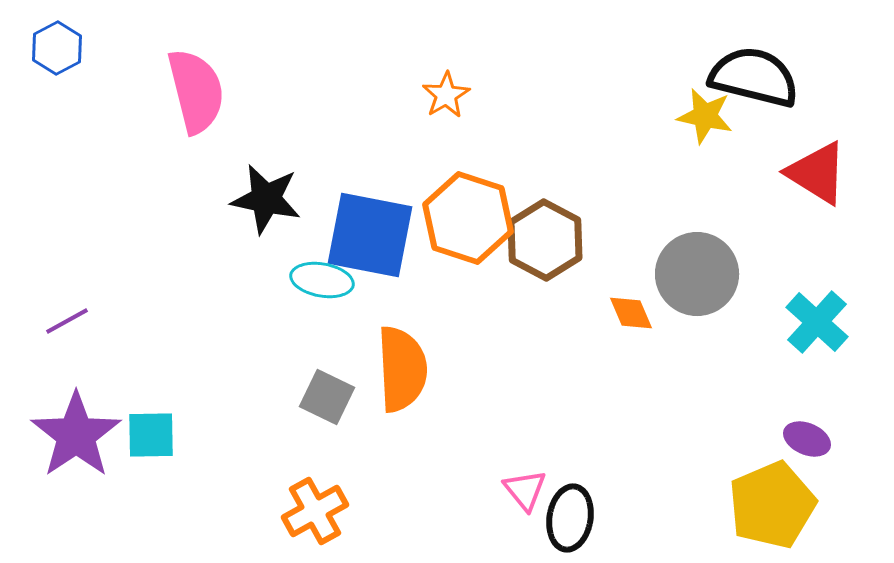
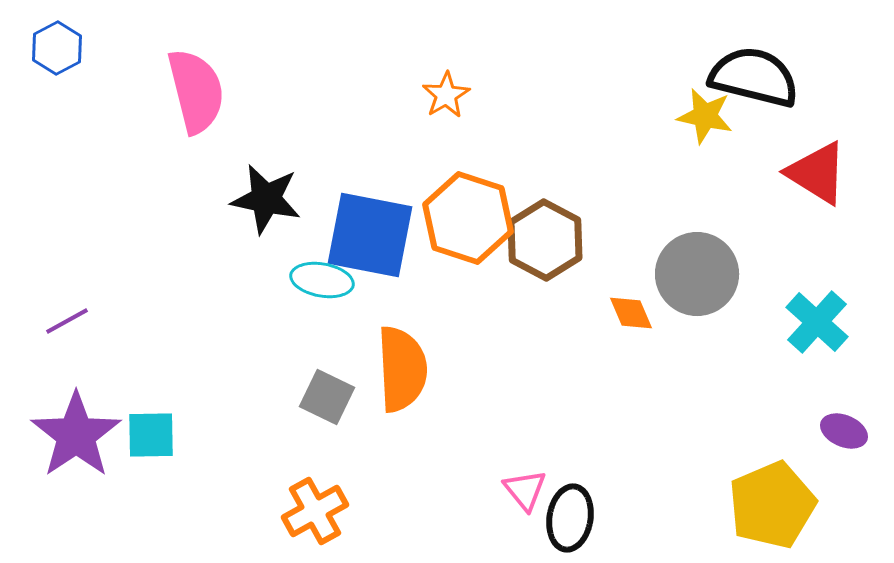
purple ellipse: moved 37 px right, 8 px up
